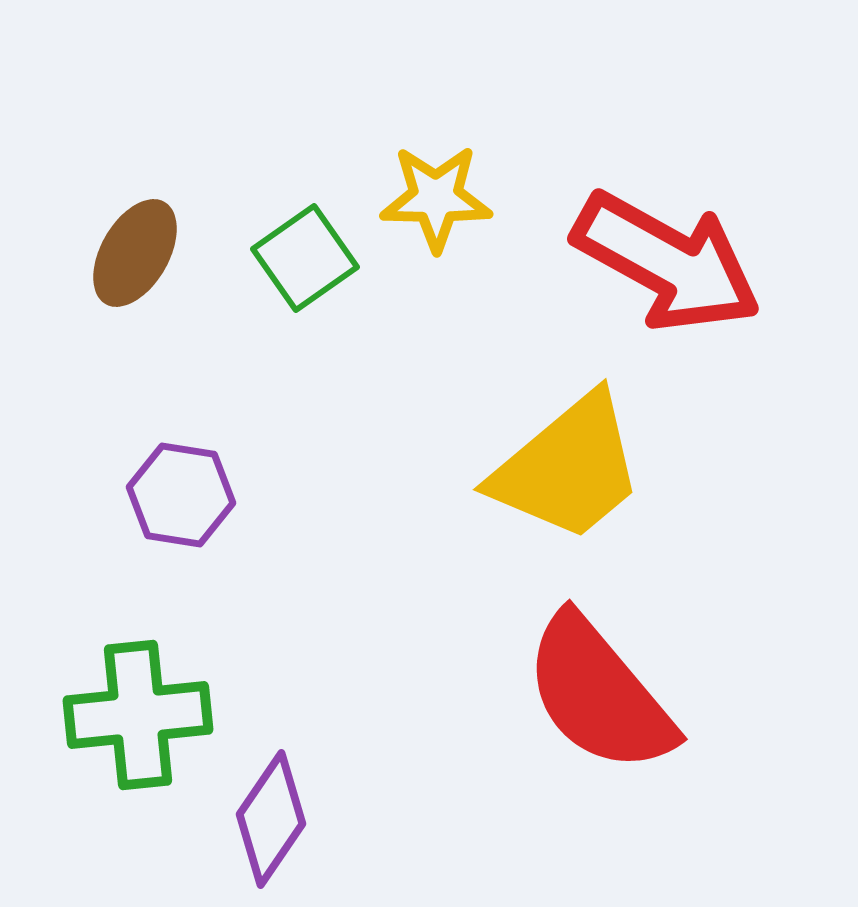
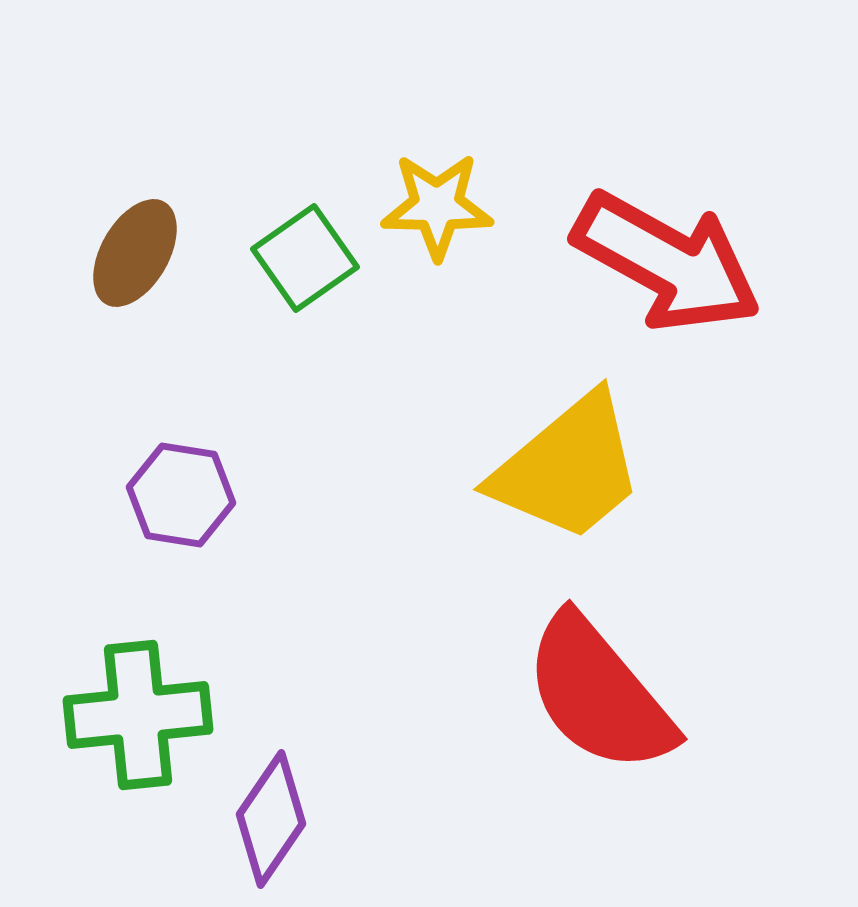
yellow star: moved 1 px right, 8 px down
